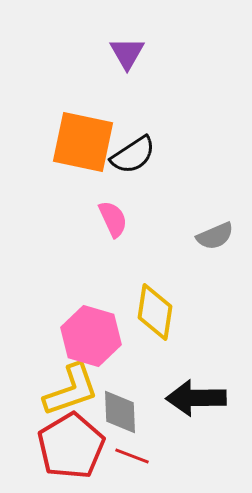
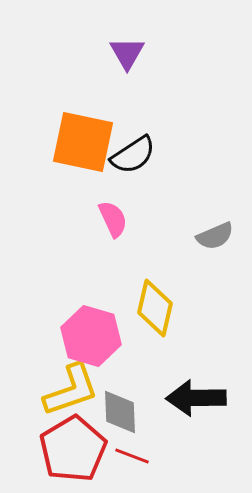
yellow diamond: moved 4 px up; rotated 4 degrees clockwise
red pentagon: moved 2 px right, 3 px down
